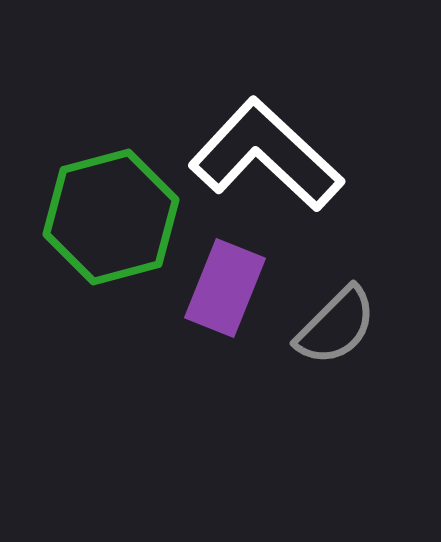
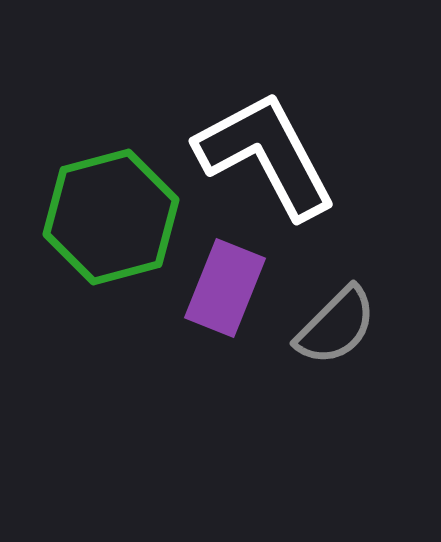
white L-shape: rotated 19 degrees clockwise
